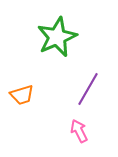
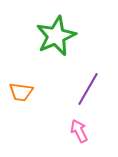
green star: moved 1 px left, 1 px up
orange trapezoid: moved 1 px left, 3 px up; rotated 25 degrees clockwise
